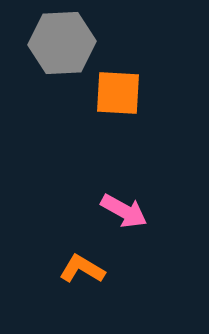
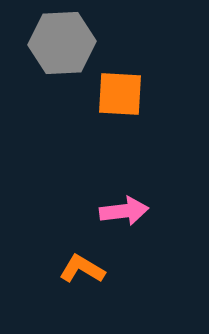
orange square: moved 2 px right, 1 px down
pink arrow: rotated 36 degrees counterclockwise
